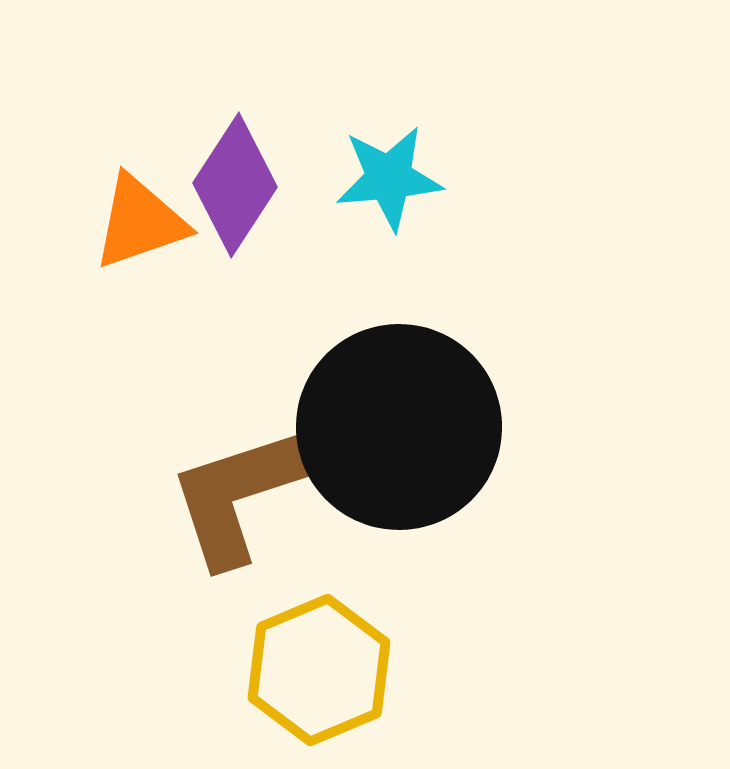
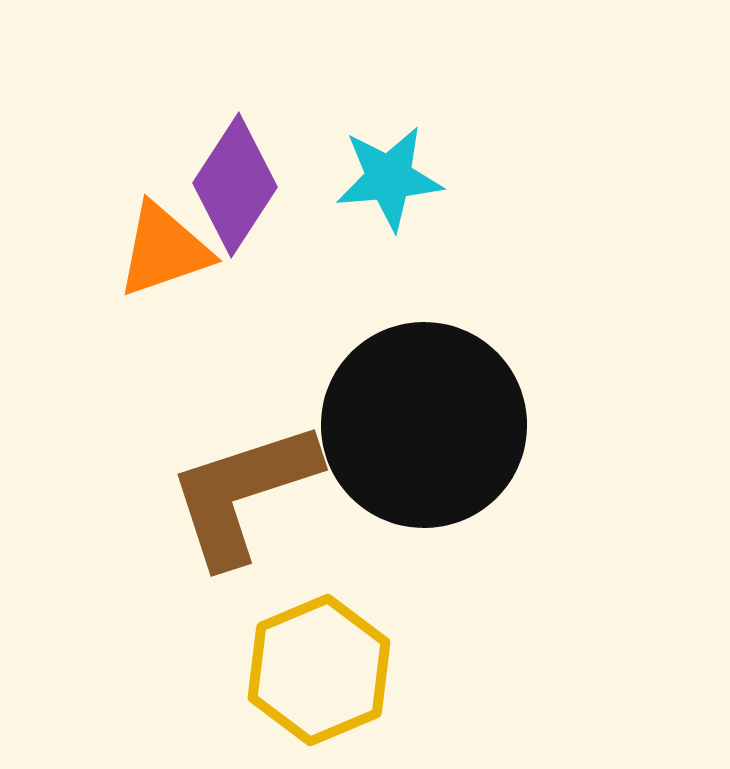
orange triangle: moved 24 px right, 28 px down
black circle: moved 25 px right, 2 px up
